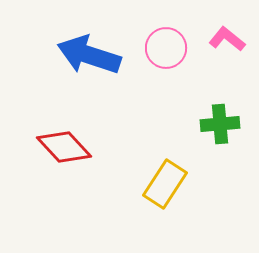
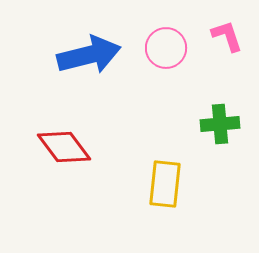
pink L-shape: moved 3 px up; rotated 33 degrees clockwise
blue arrow: rotated 148 degrees clockwise
red diamond: rotated 6 degrees clockwise
yellow rectangle: rotated 27 degrees counterclockwise
